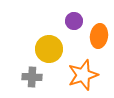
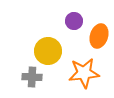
orange ellipse: rotated 10 degrees clockwise
yellow circle: moved 1 px left, 2 px down
orange star: moved 1 px right, 2 px up; rotated 12 degrees clockwise
